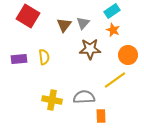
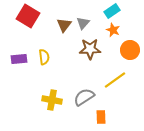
orange circle: moved 2 px right, 5 px up
gray semicircle: rotated 30 degrees counterclockwise
orange rectangle: moved 1 px down
